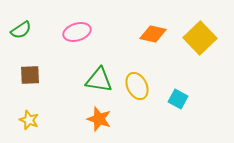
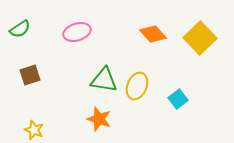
green semicircle: moved 1 px left, 1 px up
orange diamond: rotated 36 degrees clockwise
brown square: rotated 15 degrees counterclockwise
green triangle: moved 5 px right
yellow ellipse: rotated 48 degrees clockwise
cyan square: rotated 24 degrees clockwise
yellow star: moved 5 px right, 10 px down
